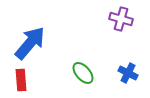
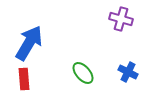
blue arrow: moved 1 px left; rotated 9 degrees counterclockwise
blue cross: moved 1 px up
red rectangle: moved 3 px right, 1 px up
